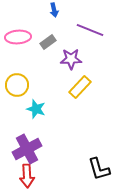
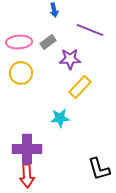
pink ellipse: moved 1 px right, 5 px down
purple star: moved 1 px left
yellow circle: moved 4 px right, 12 px up
cyan star: moved 24 px right, 9 px down; rotated 24 degrees counterclockwise
purple cross: rotated 28 degrees clockwise
